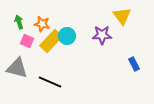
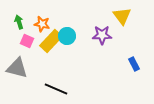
black line: moved 6 px right, 7 px down
